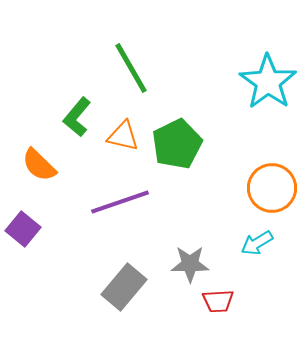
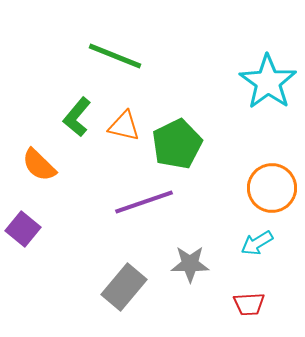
green line: moved 16 px left, 12 px up; rotated 38 degrees counterclockwise
orange triangle: moved 1 px right, 10 px up
purple line: moved 24 px right
red trapezoid: moved 31 px right, 3 px down
